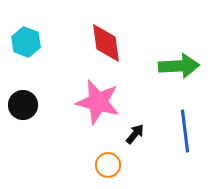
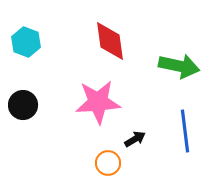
red diamond: moved 4 px right, 2 px up
green arrow: rotated 15 degrees clockwise
pink star: rotated 18 degrees counterclockwise
black arrow: moved 5 px down; rotated 20 degrees clockwise
orange circle: moved 2 px up
